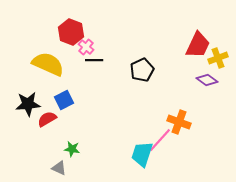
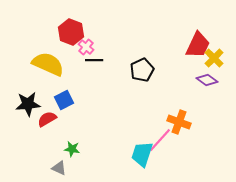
yellow cross: moved 4 px left; rotated 24 degrees counterclockwise
